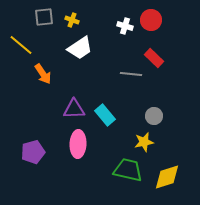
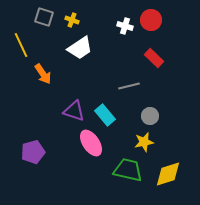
gray square: rotated 24 degrees clockwise
yellow line: rotated 25 degrees clockwise
gray line: moved 2 px left, 12 px down; rotated 20 degrees counterclockwise
purple triangle: moved 2 px down; rotated 20 degrees clockwise
gray circle: moved 4 px left
pink ellipse: moved 13 px right, 1 px up; rotated 36 degrees counterclockwise
yellow diamond: moved 1 px right, 3 px up
